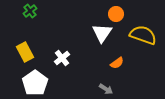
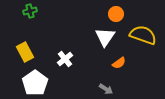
green cross: rotated 24 degrees clockwise
white triangle: moved 3 px right, 4 px down
white cross: moved 3 px right, 1 px down
orange semicircle: moved 2 px right
